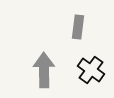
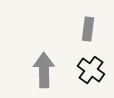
gray rectangle: moved 10 px right, 2 px down
